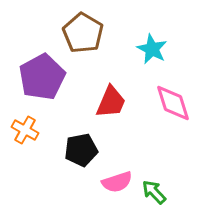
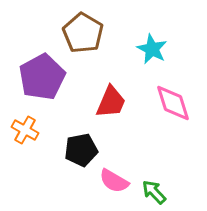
pink semicircle: moved 3 px left, 1 px up; rotated 48 degrees clockwise
